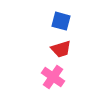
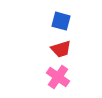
pink cross: moved 5 px right
